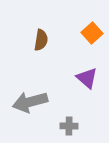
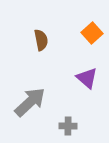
brown semicircle: rotated 20 degrees counterclockwise
gray arrow: rotated 152 degrees clockwise
gray cross: moved 1 px left
